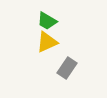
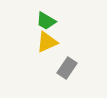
green trapezoid: moved 1 px left
